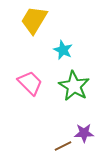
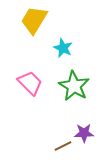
cyan star: moved 2 px up
